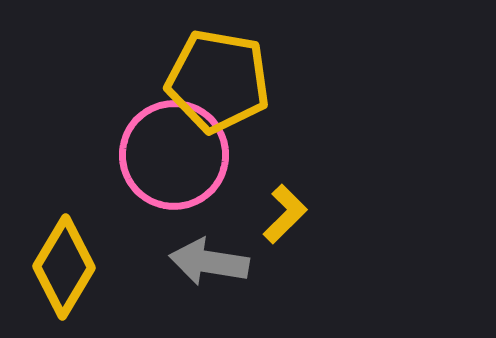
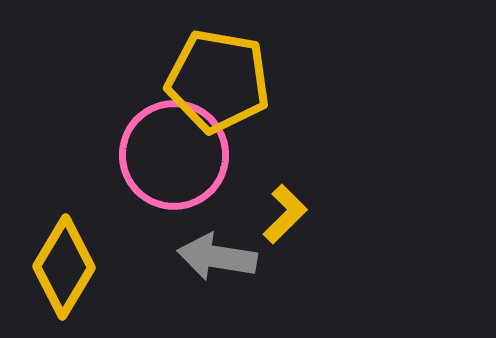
gray arrow: moved 8 px right, 5 px up
